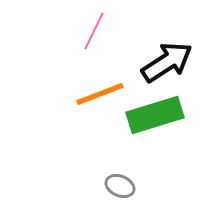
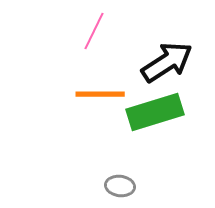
orange line: rotated 21 degrees clockwise
green rectangle: moved 3 px up
gray ellipse: rotated 16 degrees counterclockwise
